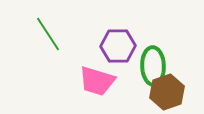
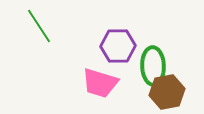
green line: moved 9 px left, 8 px up
pink trapezoid: moved 3 px right, 2 px down
brown hexagon: rotated 8 degrees clockwise
